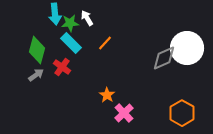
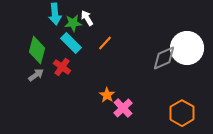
green star: moved 3 px right
pink cross: moved 1 px left, 5 px up
